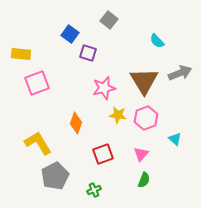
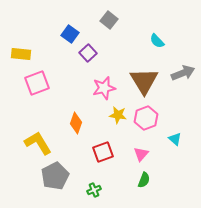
purple square: rotated 30 degrees clockwise
gray arrow: moved 3 px right
red square: moved 2 px up
